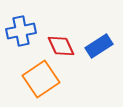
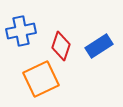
red diamond: rotated 44 degrees clockwise
orange square: rotated 9 degrees clockwise
